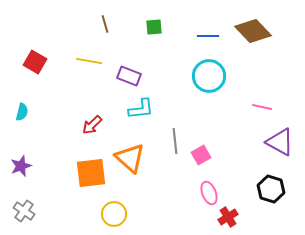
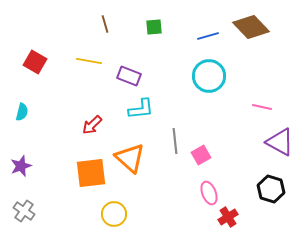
brown diamond: moved 2 px left, 4 px up
blue line: rotated 15 degrees counterclockwise
